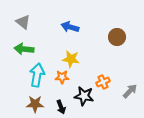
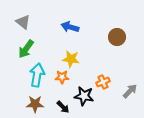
green arrow: moved 2 px right; rotated 60 degrees counterclockwise
black arrow: moved 2 px right; rotated 24 degrees counterclockwise
